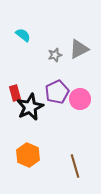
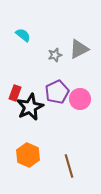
red rectangle: rotated 35 degrees clockwise
brown line: moved 6 px left
